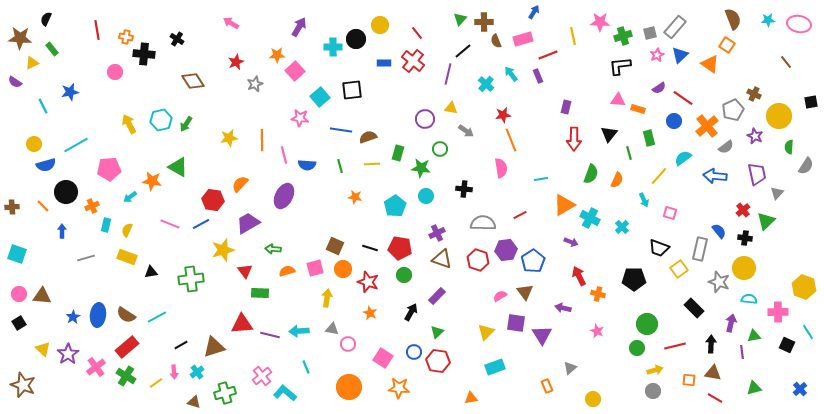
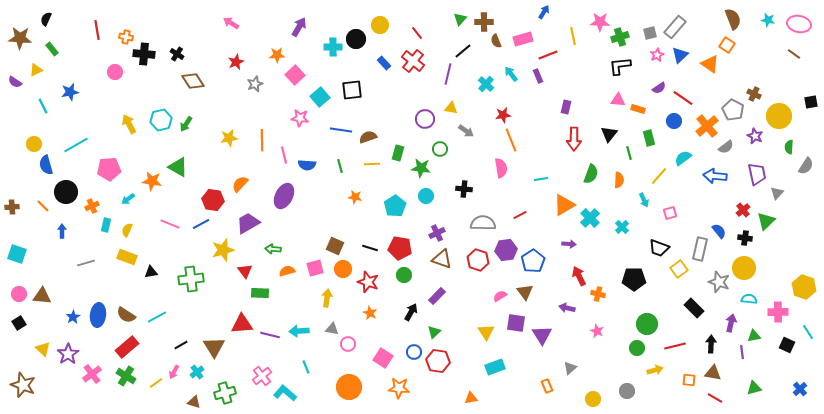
blue arrow at (534, 12): moved 10 px right
cyan star at (768, 20): rotated 16 degrees clockwise
green cross at (623, 36): moved 3 px left, 1 px down
black cross at (177, 39): moved 15 px down
brown line at (786, 62): moved 8 px right, 8 px up; rotated 16 degrees counterclockwise
yellow triangle at (32, 63): moved 4 px right, 7 px down
blue rectangle at (384, 63): rotated 48 degrees clockwise
pink square at (295, 71): moved 4 px down
gray pentagon at (733, 110): rotated 20 degrees counterclockwise
blue semicircle at (46, 165): rotated 90 degrees clockwise
orange semicircle at (617, 180): moved 2 px right; rotated 21 degrees counterclockwise
cyan arrow at (130, 197): moved 2 px left, 2 px down
pink square at (670, 213): rotated 32 degrees counterclockwise
cyan cross at (590, 218): rotated 18 degrees clockwise
purple arrow at (571, 242): moved 2 px left, 2 px down; rotated 16 degrees counterclockwise
gray line at (86, 258): moved 5 px down
purple arrow at (563, 308): moved 4 px right
green triangle at (437, 332): moved 3 px left
yellow triangle at (486, 332): rotated 18 degrees counterclockwise
brown triangle at (214, 347): rotated 45 degrees counterclockwise
pink cross at (96, 367): moved 4 px left, 7 px down
pink arrow at (174, 372): rotated 32 degrees clockwise
gray circle at (653, 391): moved 26 px left
